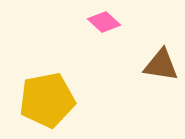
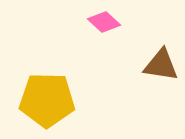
yellow pentagon: rotated 12 degrees clockwise
